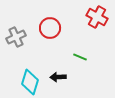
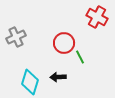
red circle: moved 14 px right, 15 px down
green line: rotated 40 degrees clockwise
